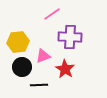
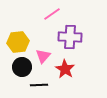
pink triangle: rotated 28 degrees counterclockwise
